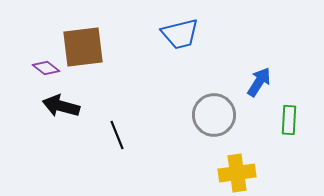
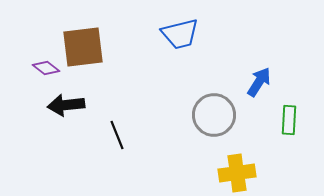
black arrow: moved 5 px right, 1 px up; rotated 21 degrees counterclockwise
